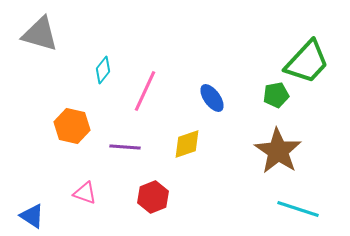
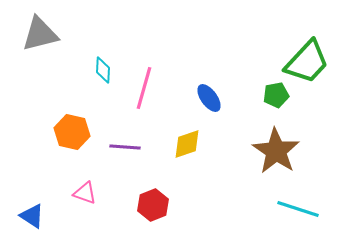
gray triangle: rotated 30 degrees counterclockwise
cyan diamond: rotated 36 degrees counterclockwise
pink line: moved 1 px left, 3 px up; rotated 9 degrees counterclockwise
blue ellipse: moved 3 px left
orange hexagon: moved 6 px down
brown star: moved 2 px left
red hexagon: moved 8 px down
